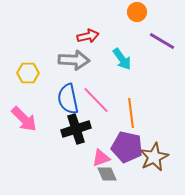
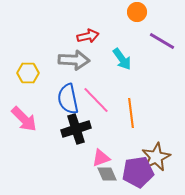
purple pentagon: moved 11 px right, 25 px down; rotated 20 degrees counterclockwise
brown star: moved 2 px right
